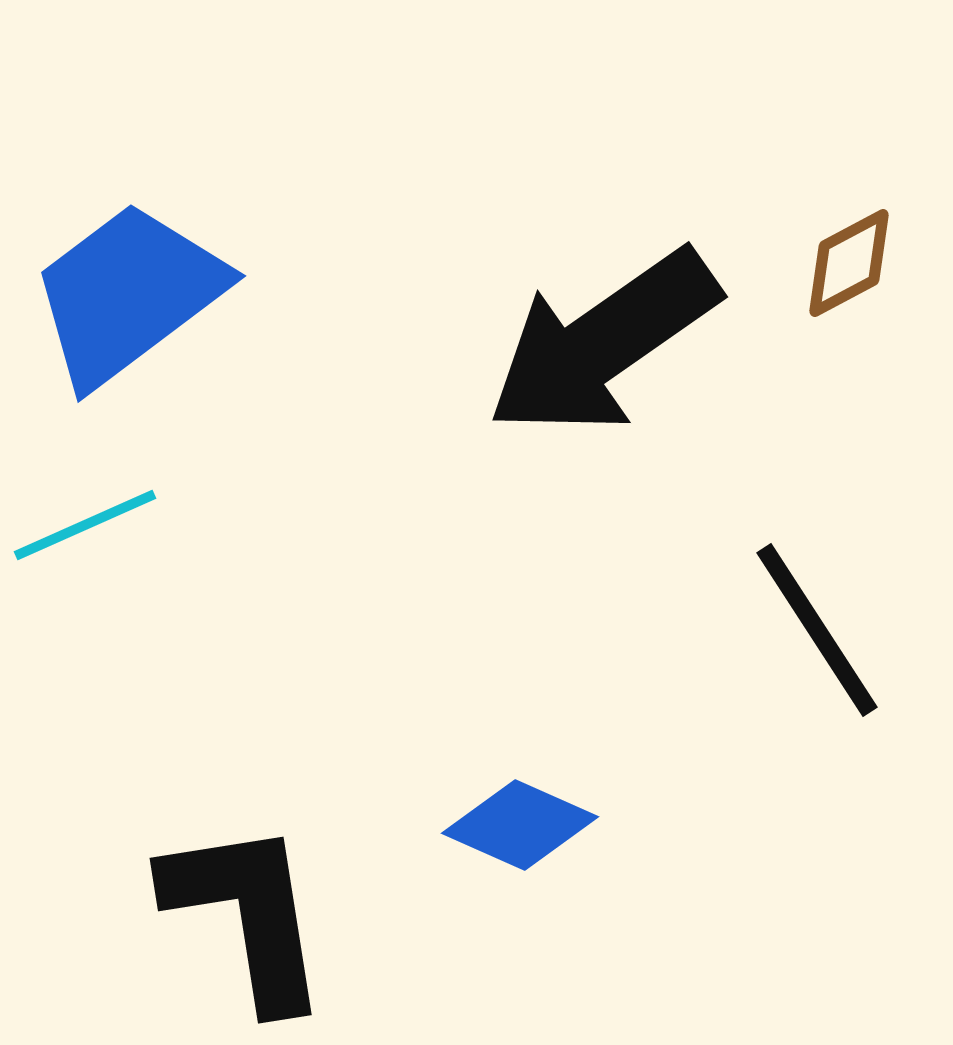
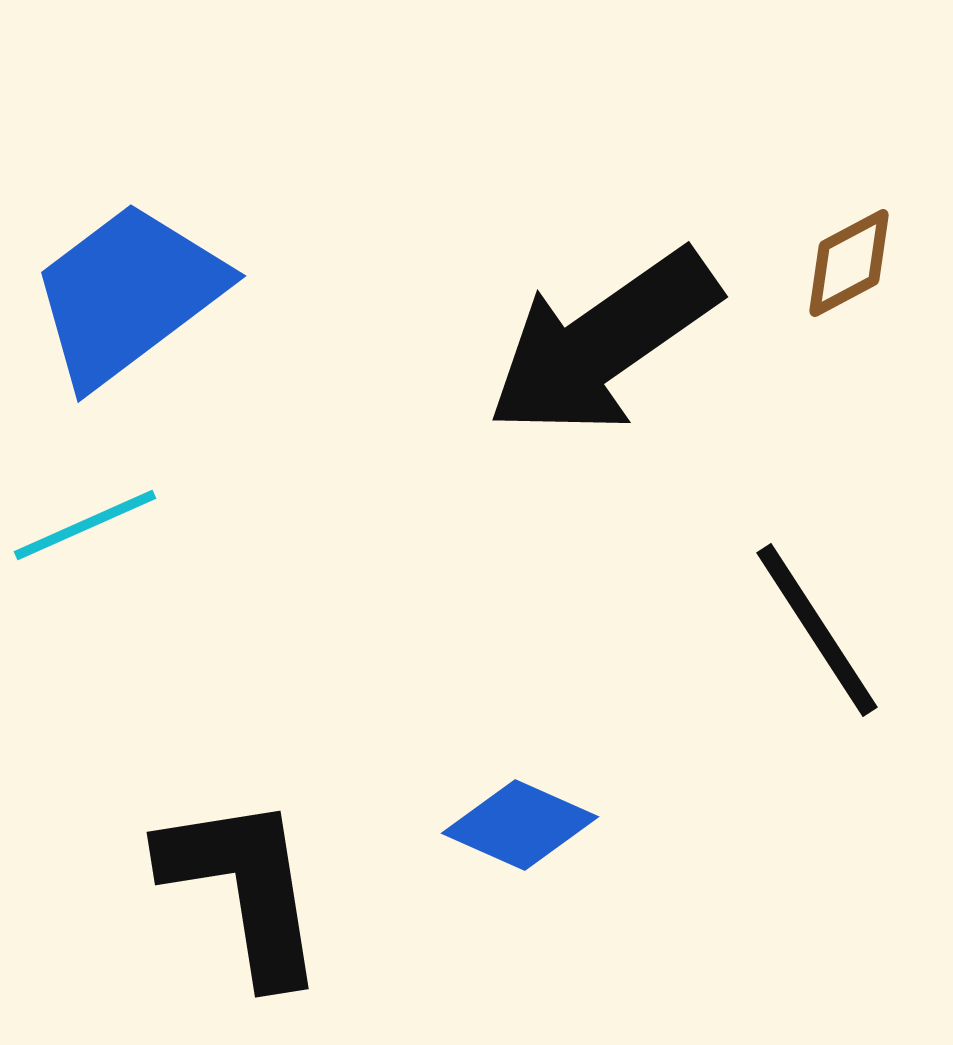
black L-shape: moved 3 px left, 26 px up
